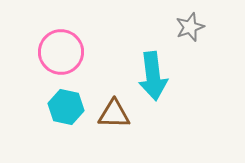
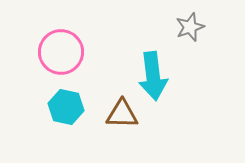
brown triangle: moved 8 px right
